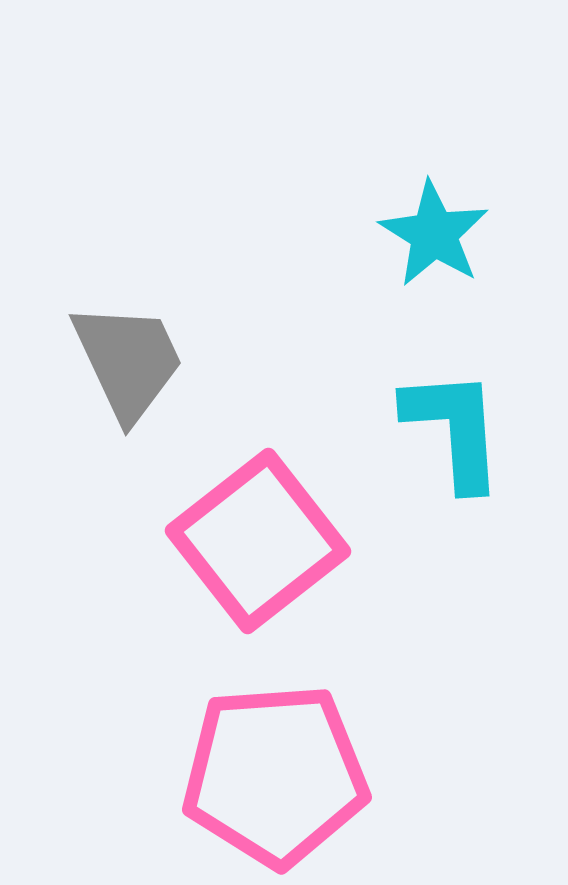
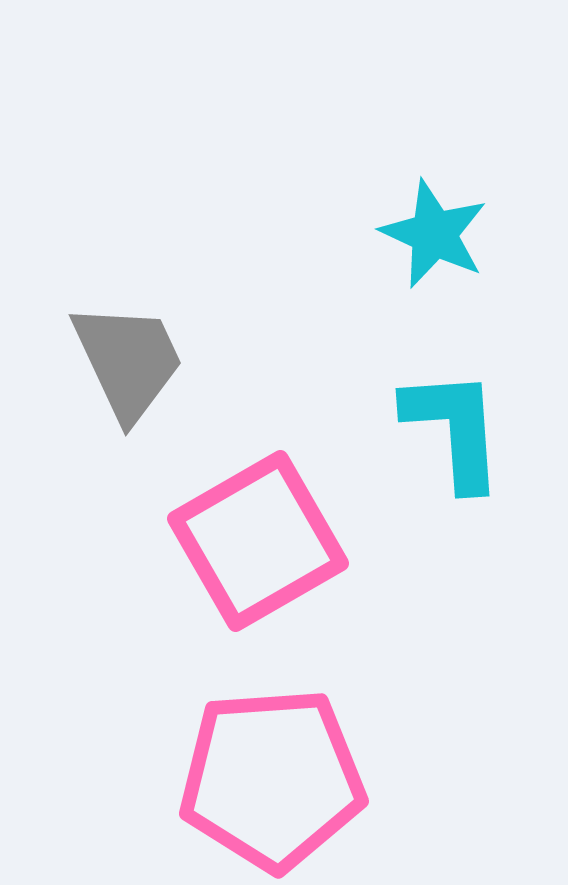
cyan star: rotated 7 degrees counterclockwise
pink square: rotated 8 degrees clockwise
pink pentagon: moved 3 px left, 4 px down
